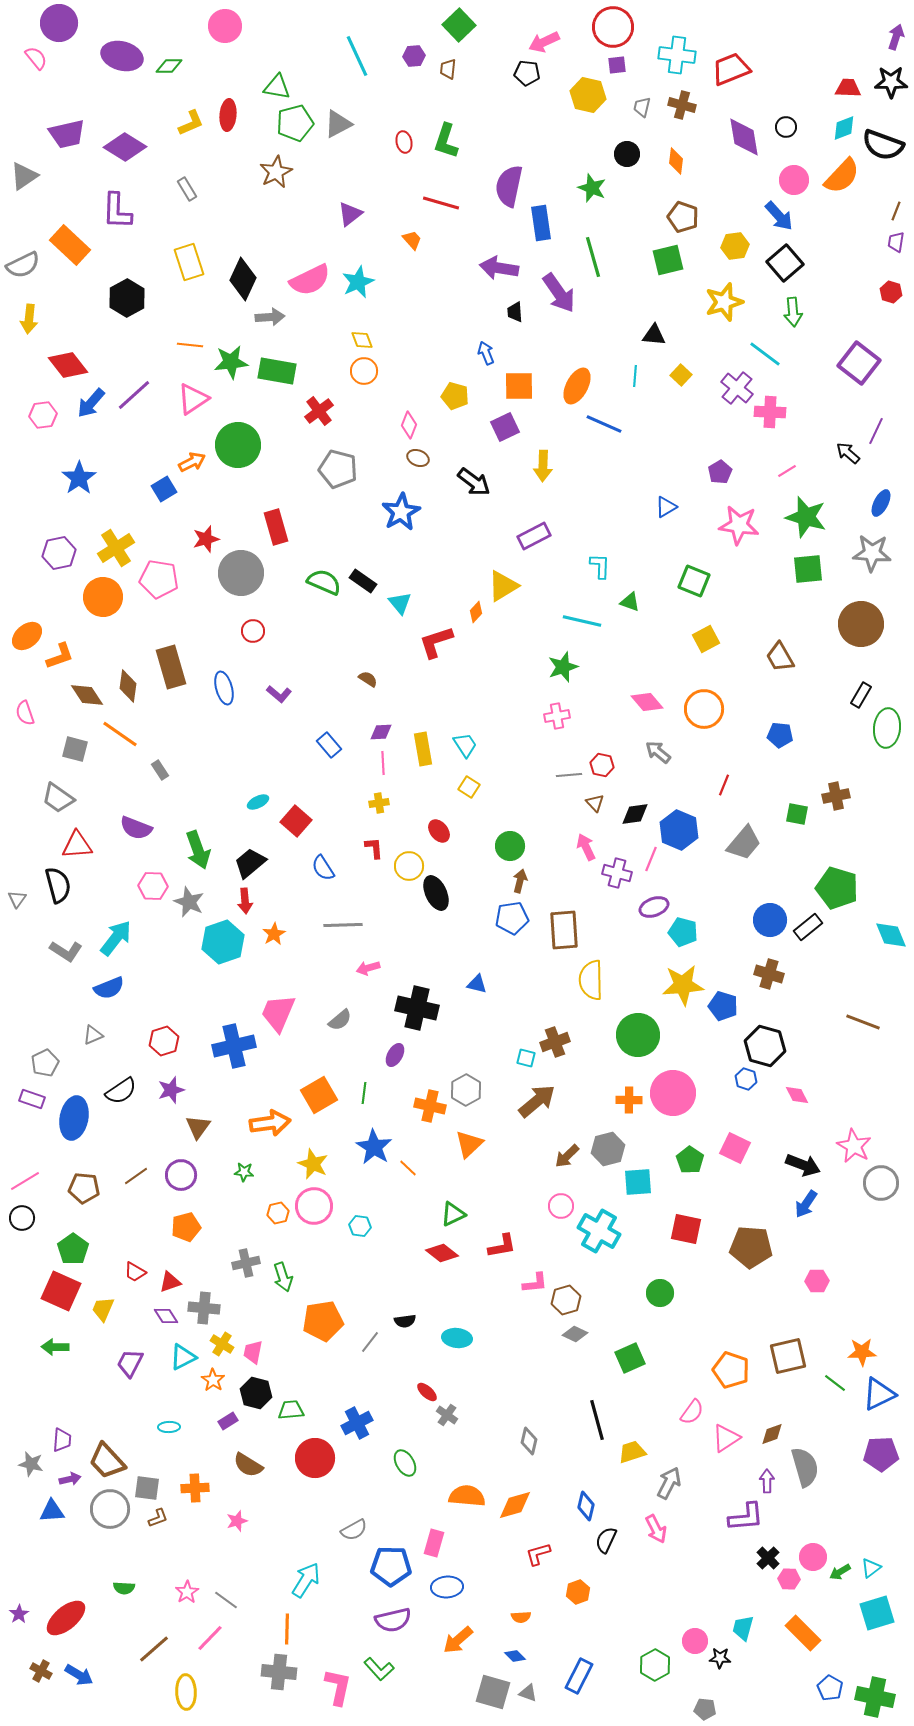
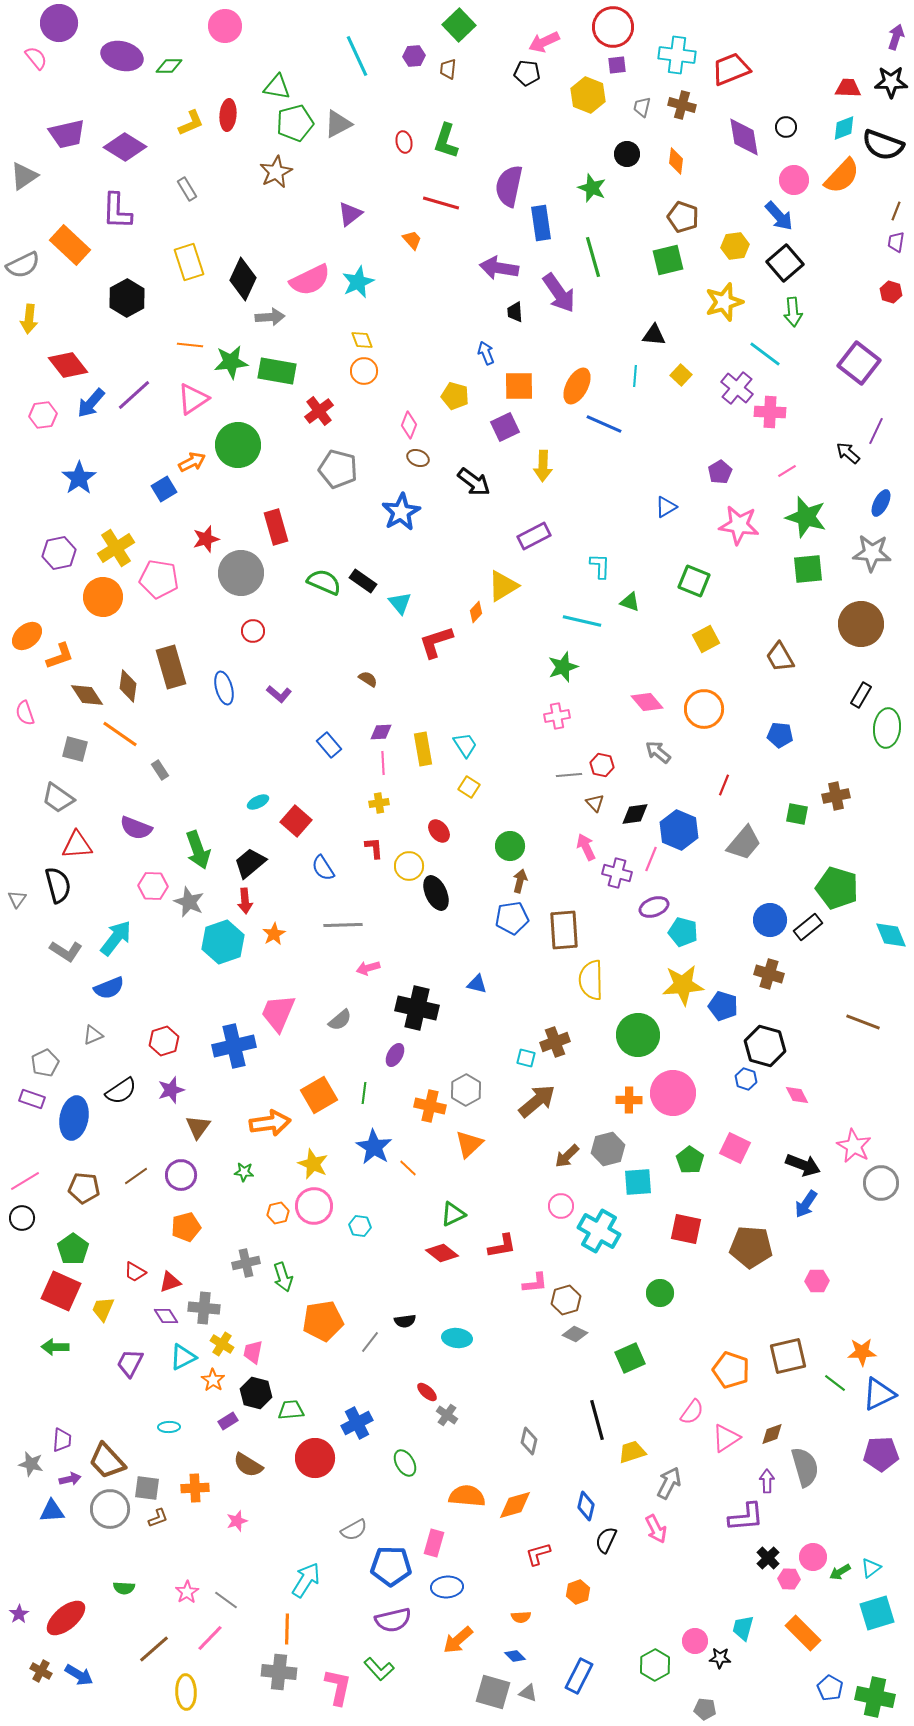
yellow hexagon at (588, 95): rotated 8 degrees clockwise
